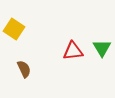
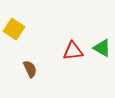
green triangle: rotated 30 degrees counterclockwise
brown semicircle: moved 6 px right
